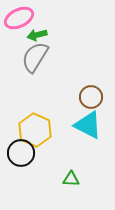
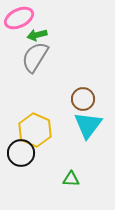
brown circle: moved 8 px left, 2 px down
cyan triangle: rotated 40 degrees clockwise
